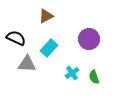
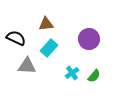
brown triangle: moved 8 px down; rotated 21 degrees clockwise
gray triangle: moved 2 px down
green semicircle: moved 1 px up; rotated 120 degrees counterclockwise
